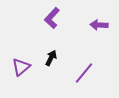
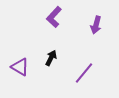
purple L-shape: moved 2 px right, 1 px up
purple arrow: moved 3 px left; rotated 78 degrees counterclockwise
purple triangle: moved 1 px left; rotated 48 degrees counterclockwise
